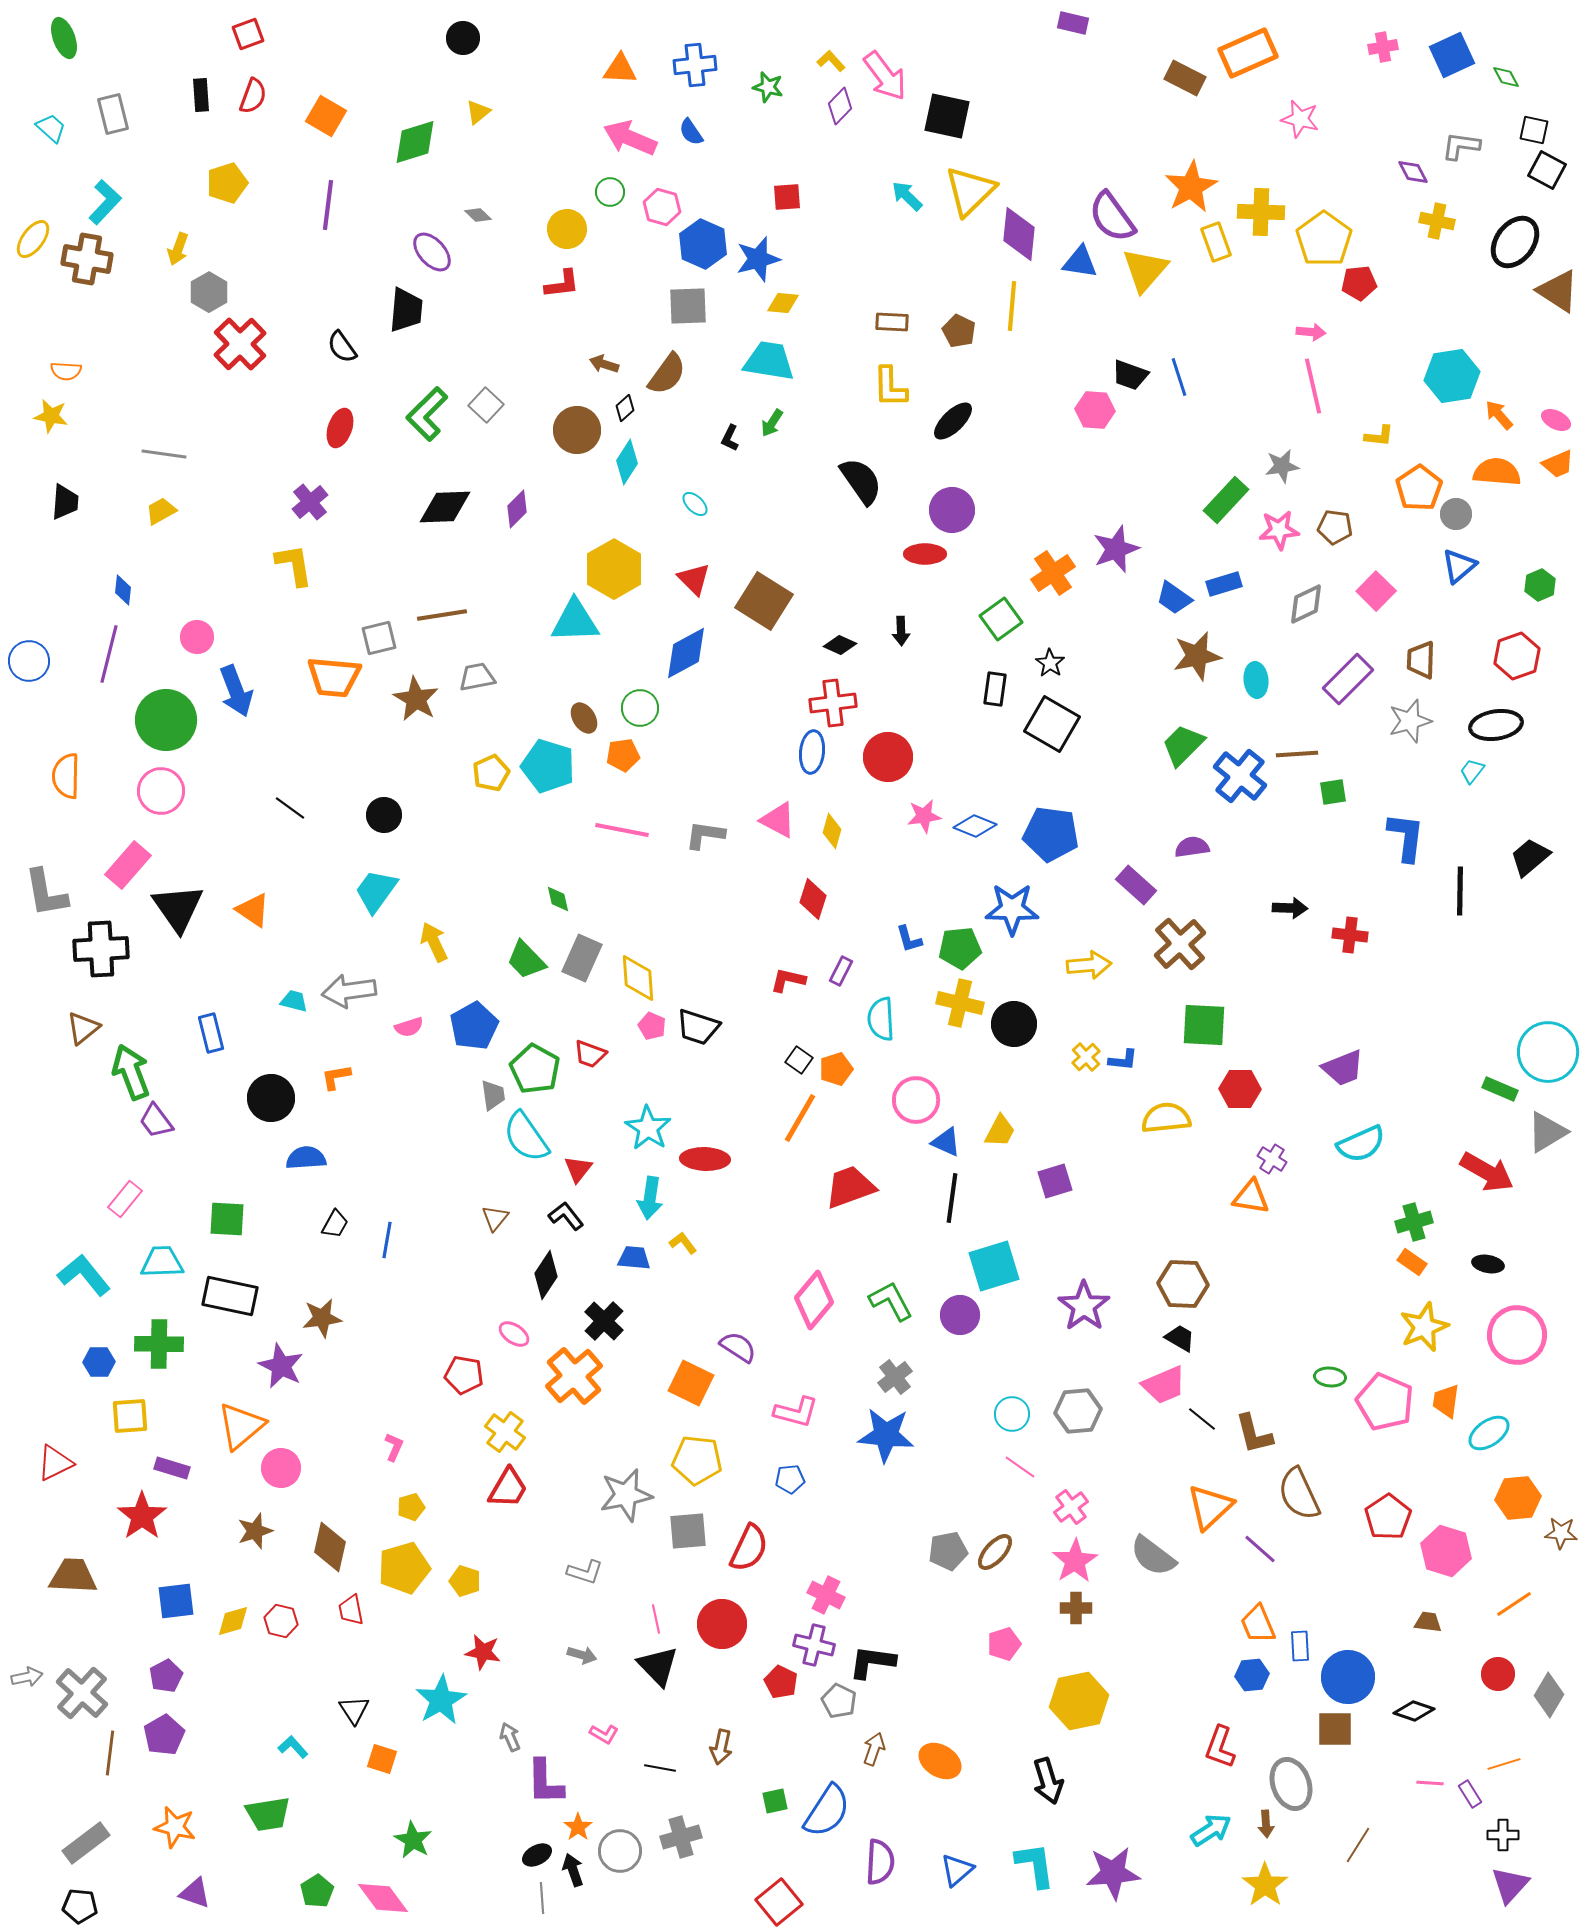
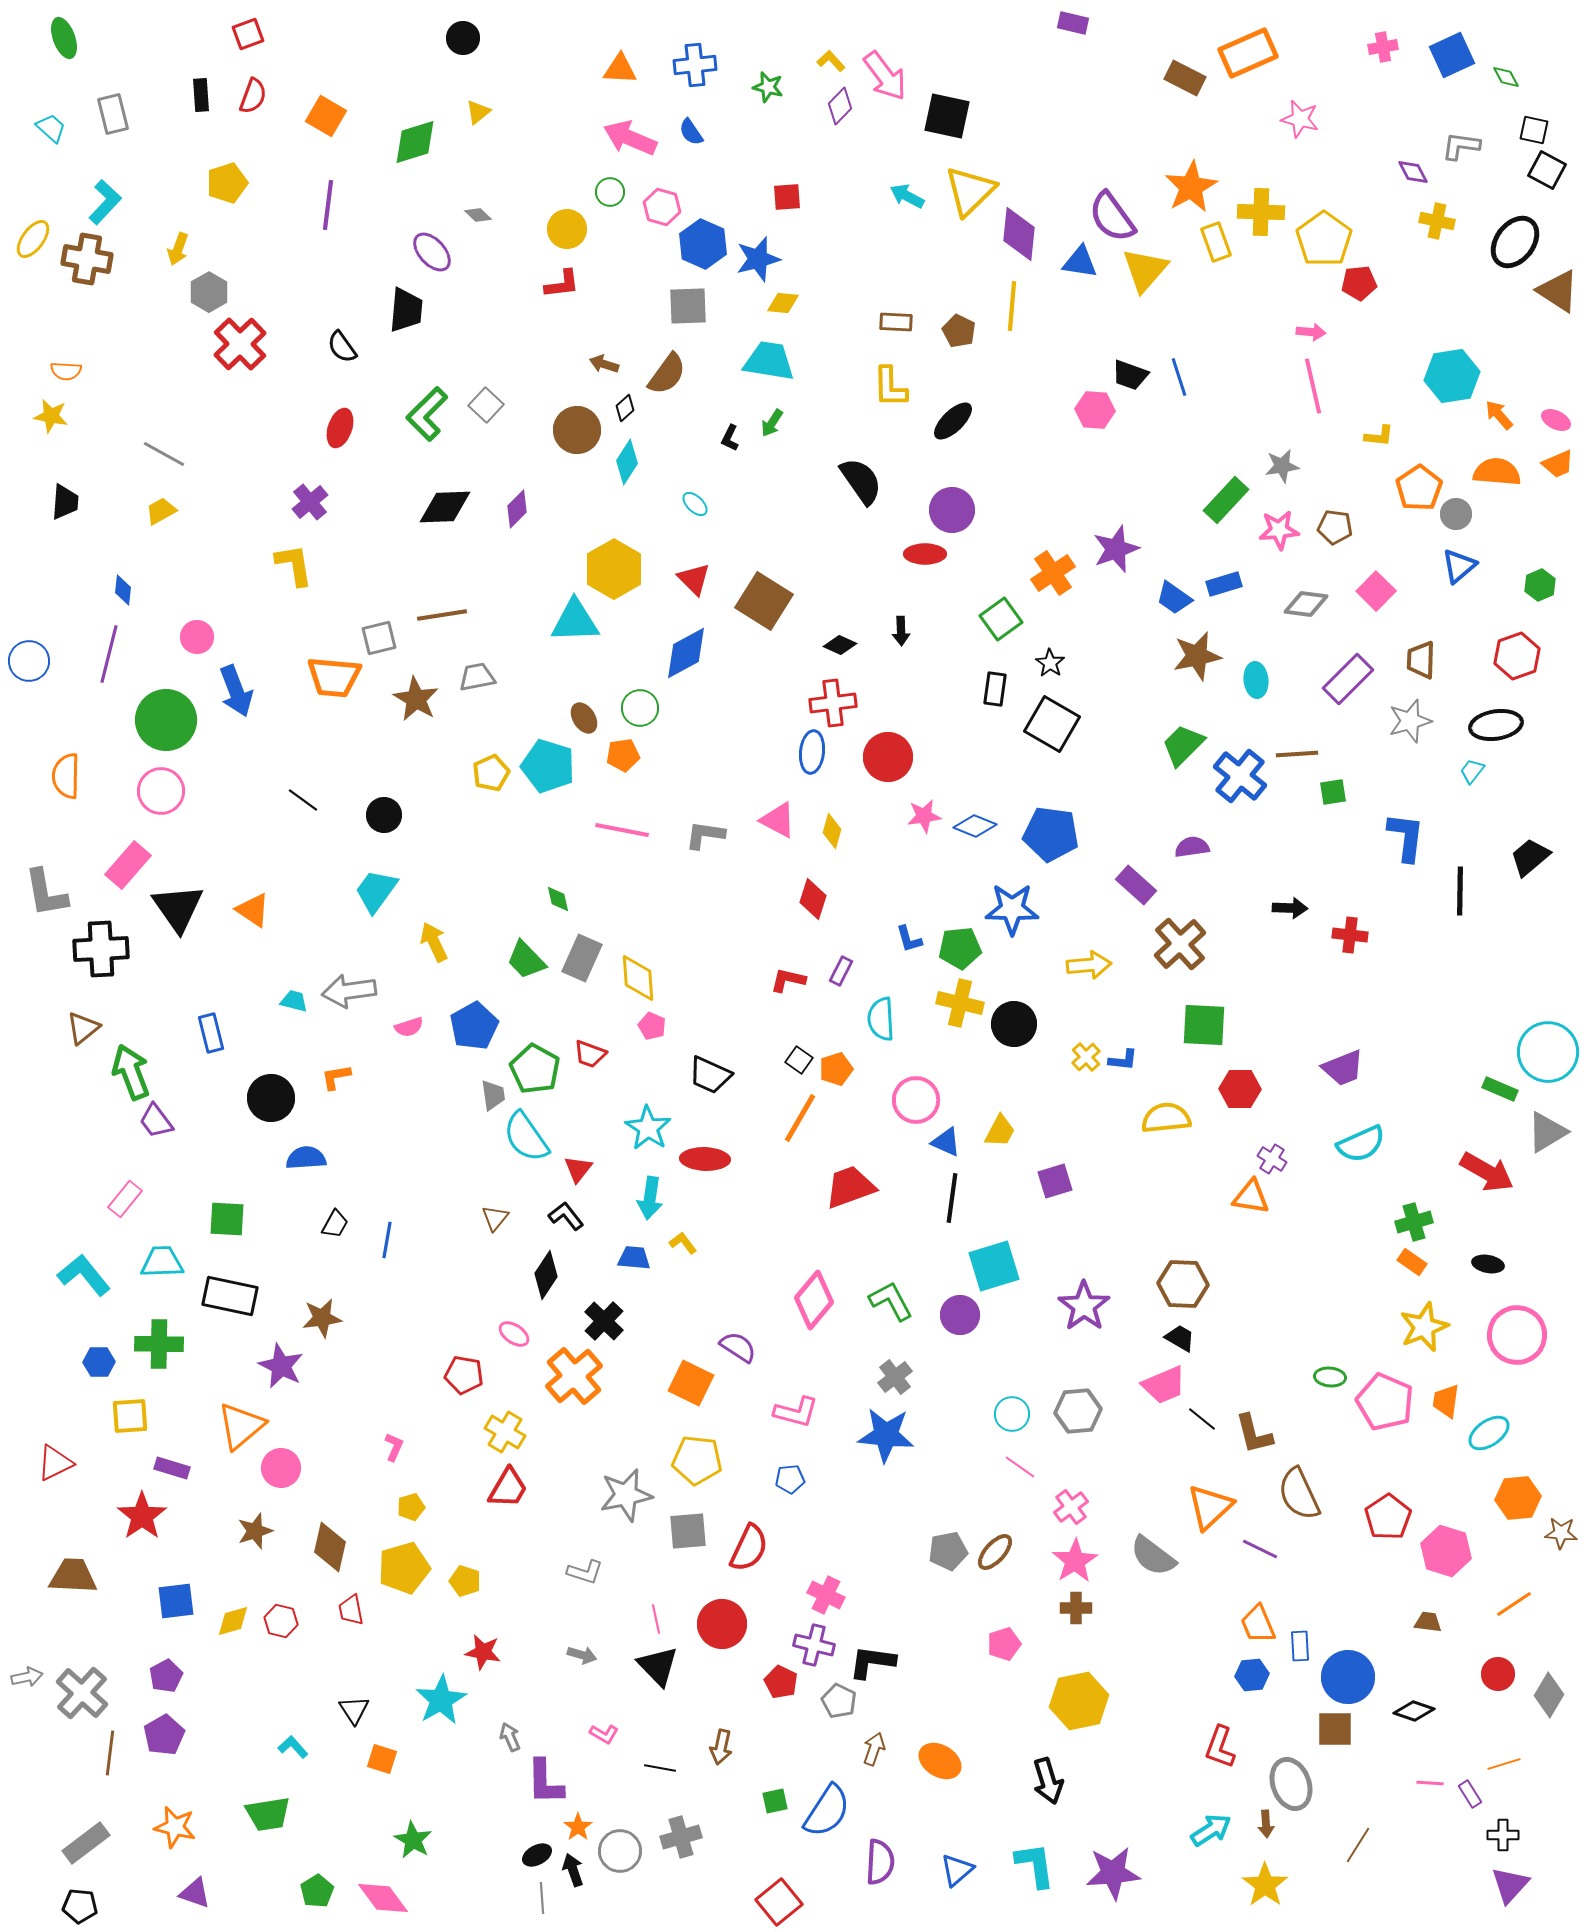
cyan arrow at (907, 196): rotated 16 degrees counterclockwise
brown rectangle at (892, 322): moved 4 px right
gray line at (164, 454): rotated 21 degrees clockwise
gray diamond at (1306, 604): rotated 33 degrees clockwise
black line at (290, 808): moved 13 px right, 8 px up
black trapezoid at (698, 1027): moved 12 px right, 48 px down; rotated 6 degrees clockwise
yellow cross at (505, 1432): rotated 6 degrees counterclockwise
purple line at (1260, 1549): rotated 15 degrees counterclockwise
